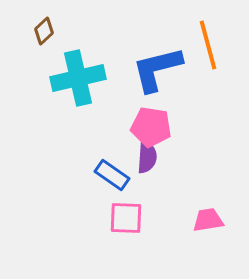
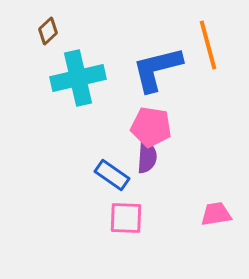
brown diamond: moved 4 px right
pink trapezoid: moved 8 px right, 6 px up
